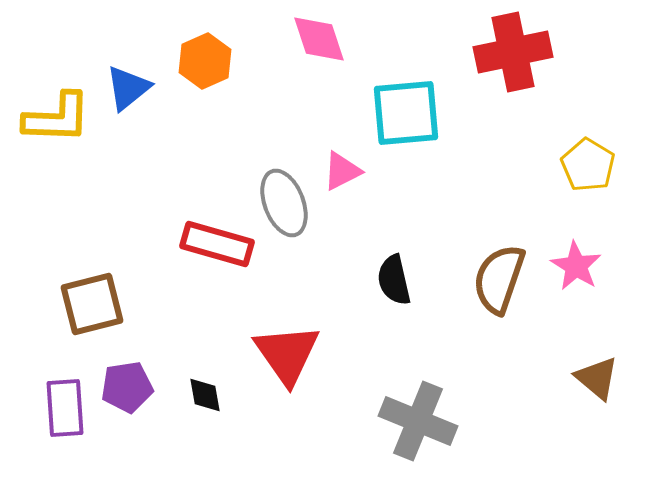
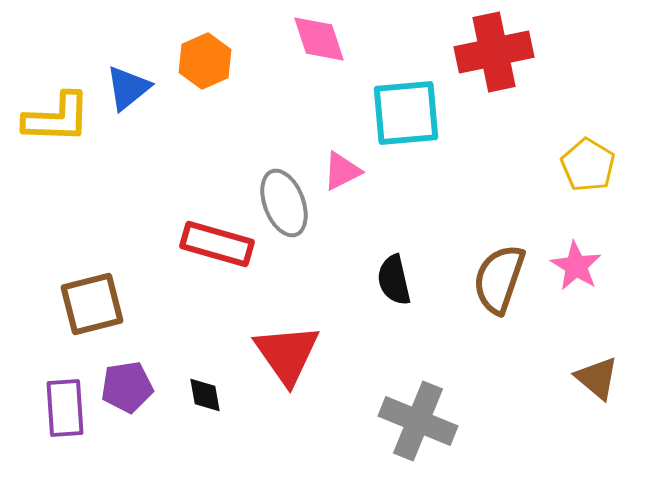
red cross: moved 19 px left
